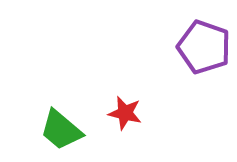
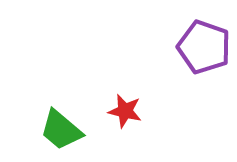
red star: moved 2 px up
